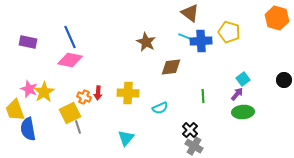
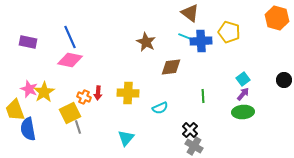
purple arrow: moved 6 px right
